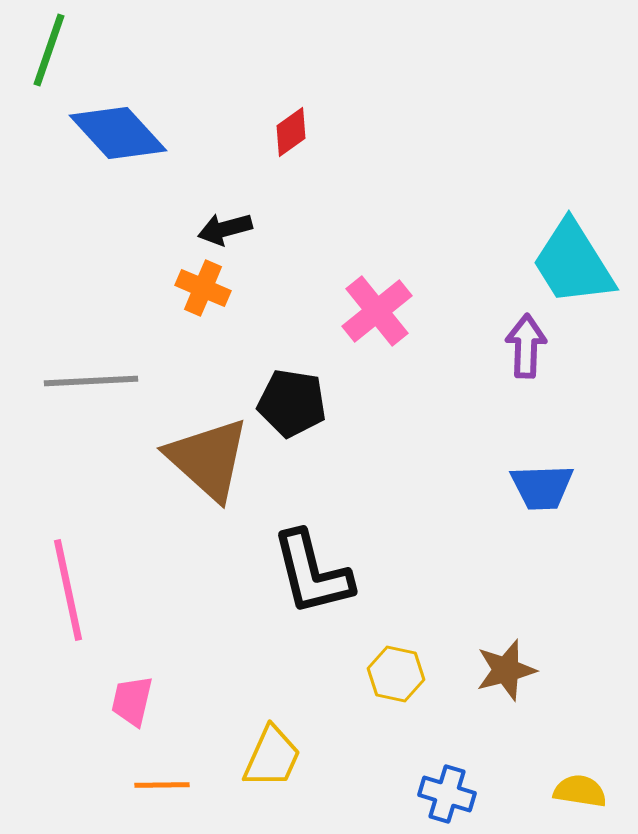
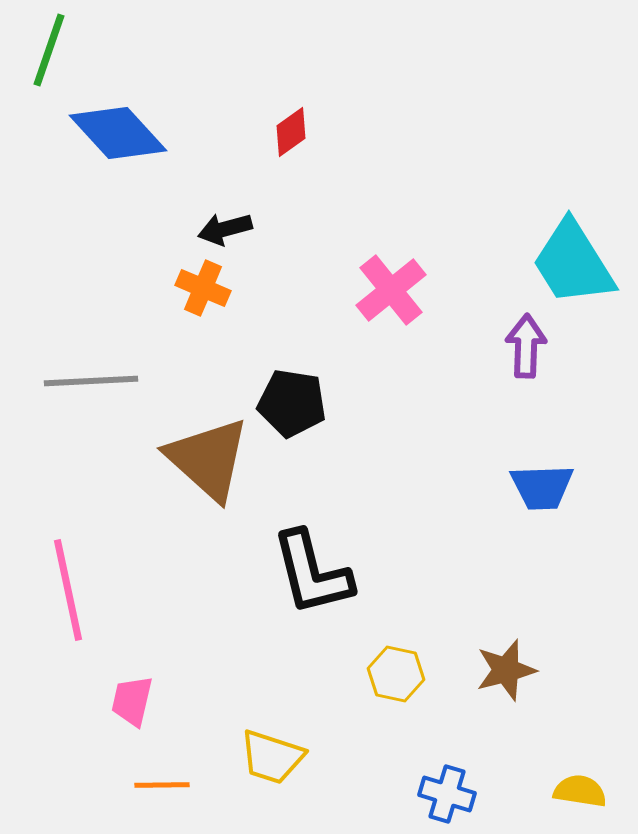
pink cross: moved 14 px right, 21 px up
yellow trapezoid: rotated 84 degrees clockwise
